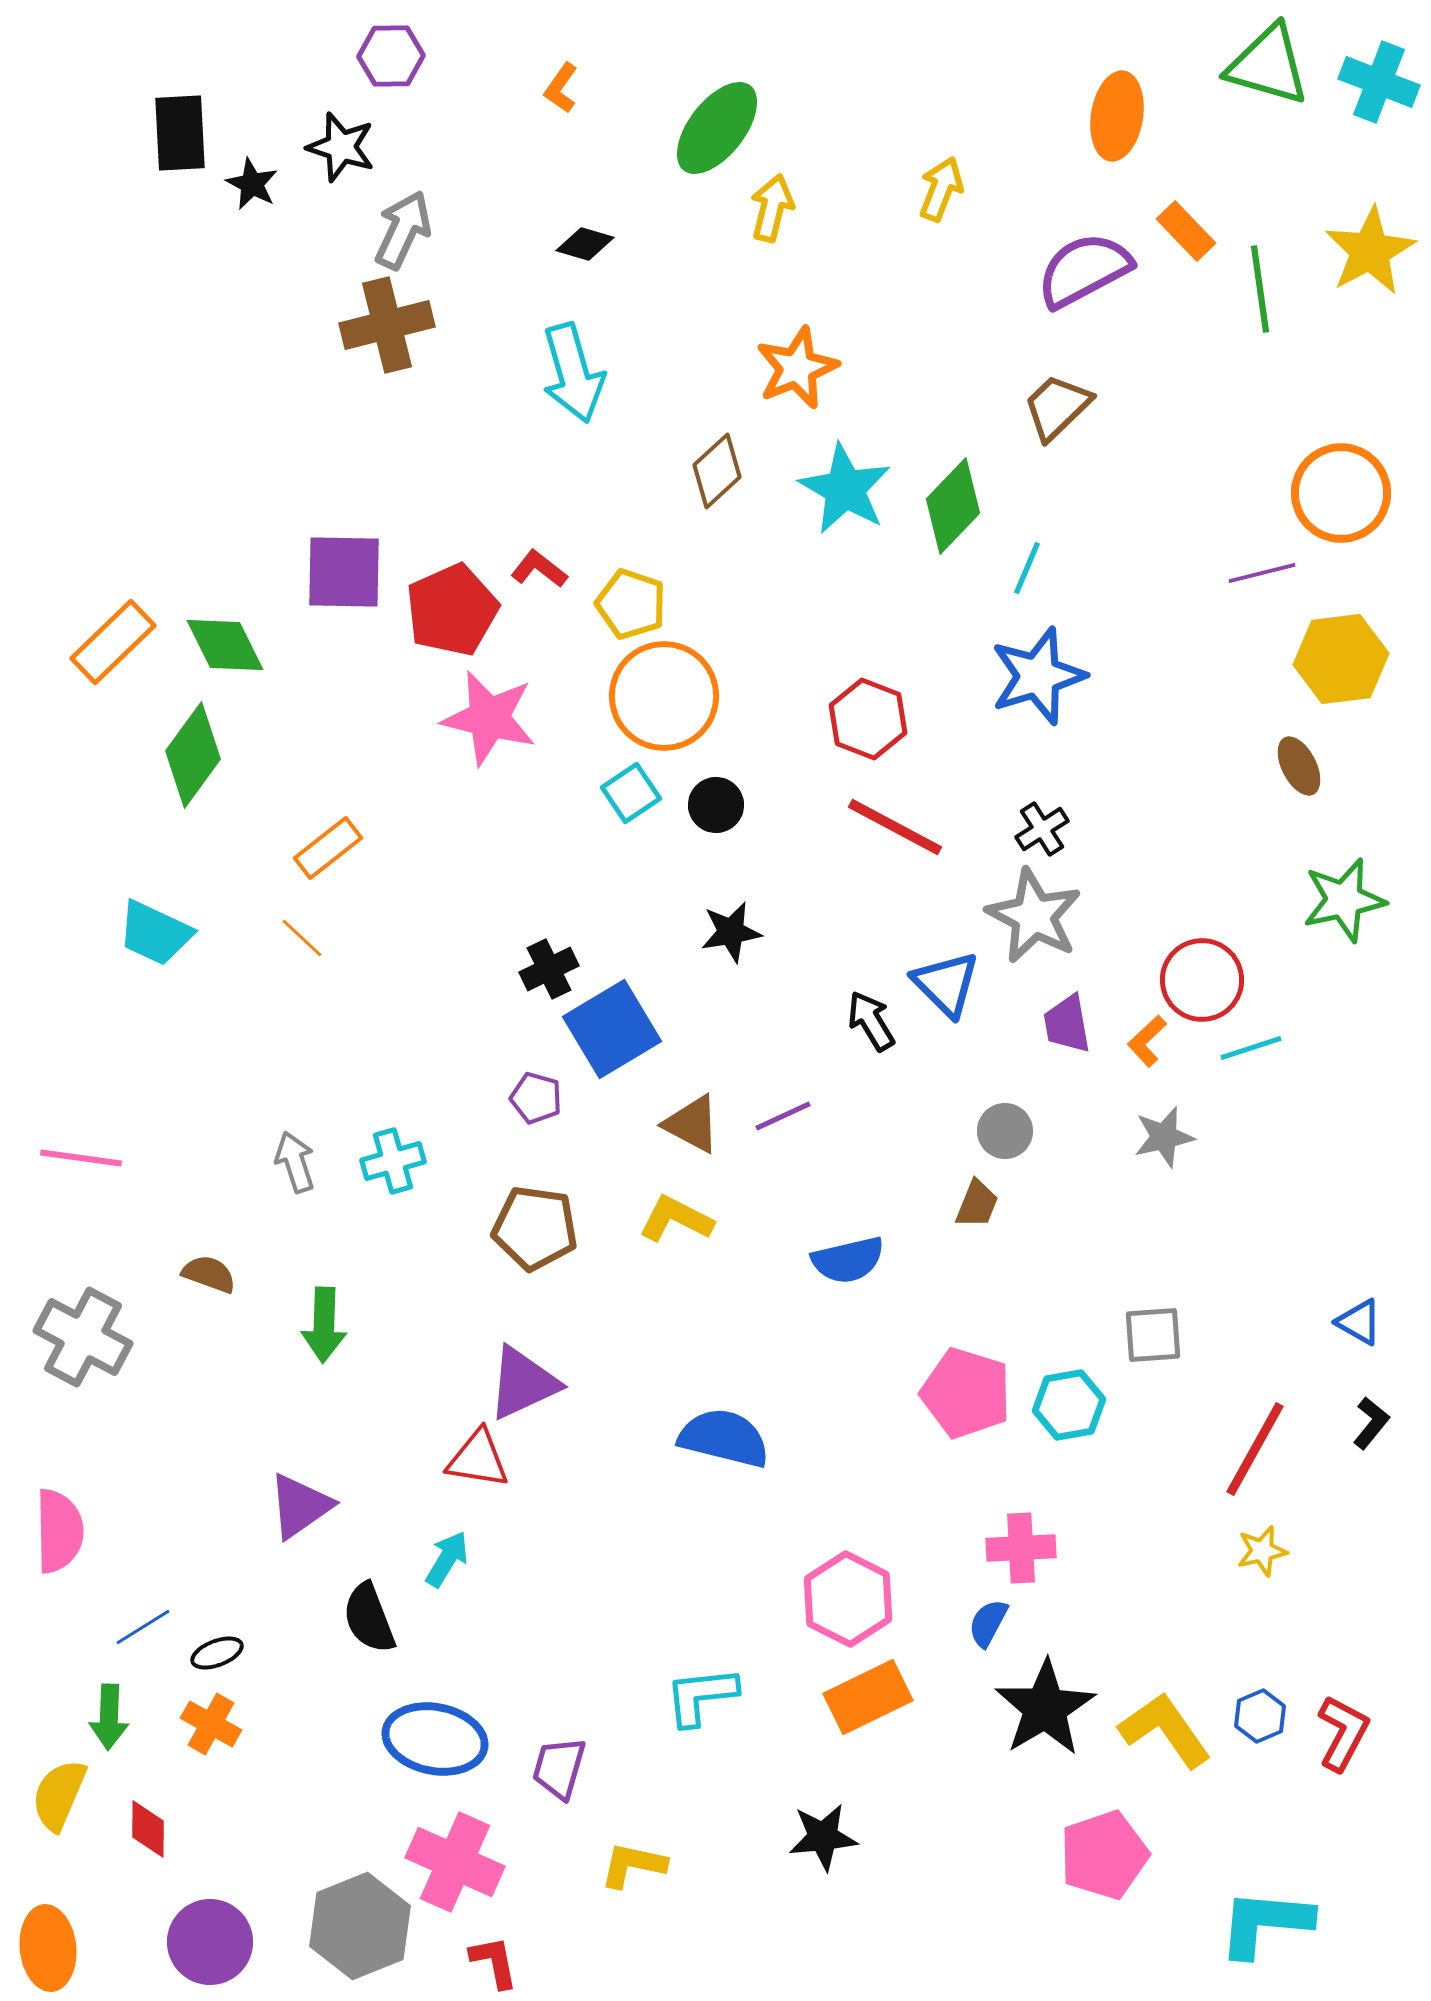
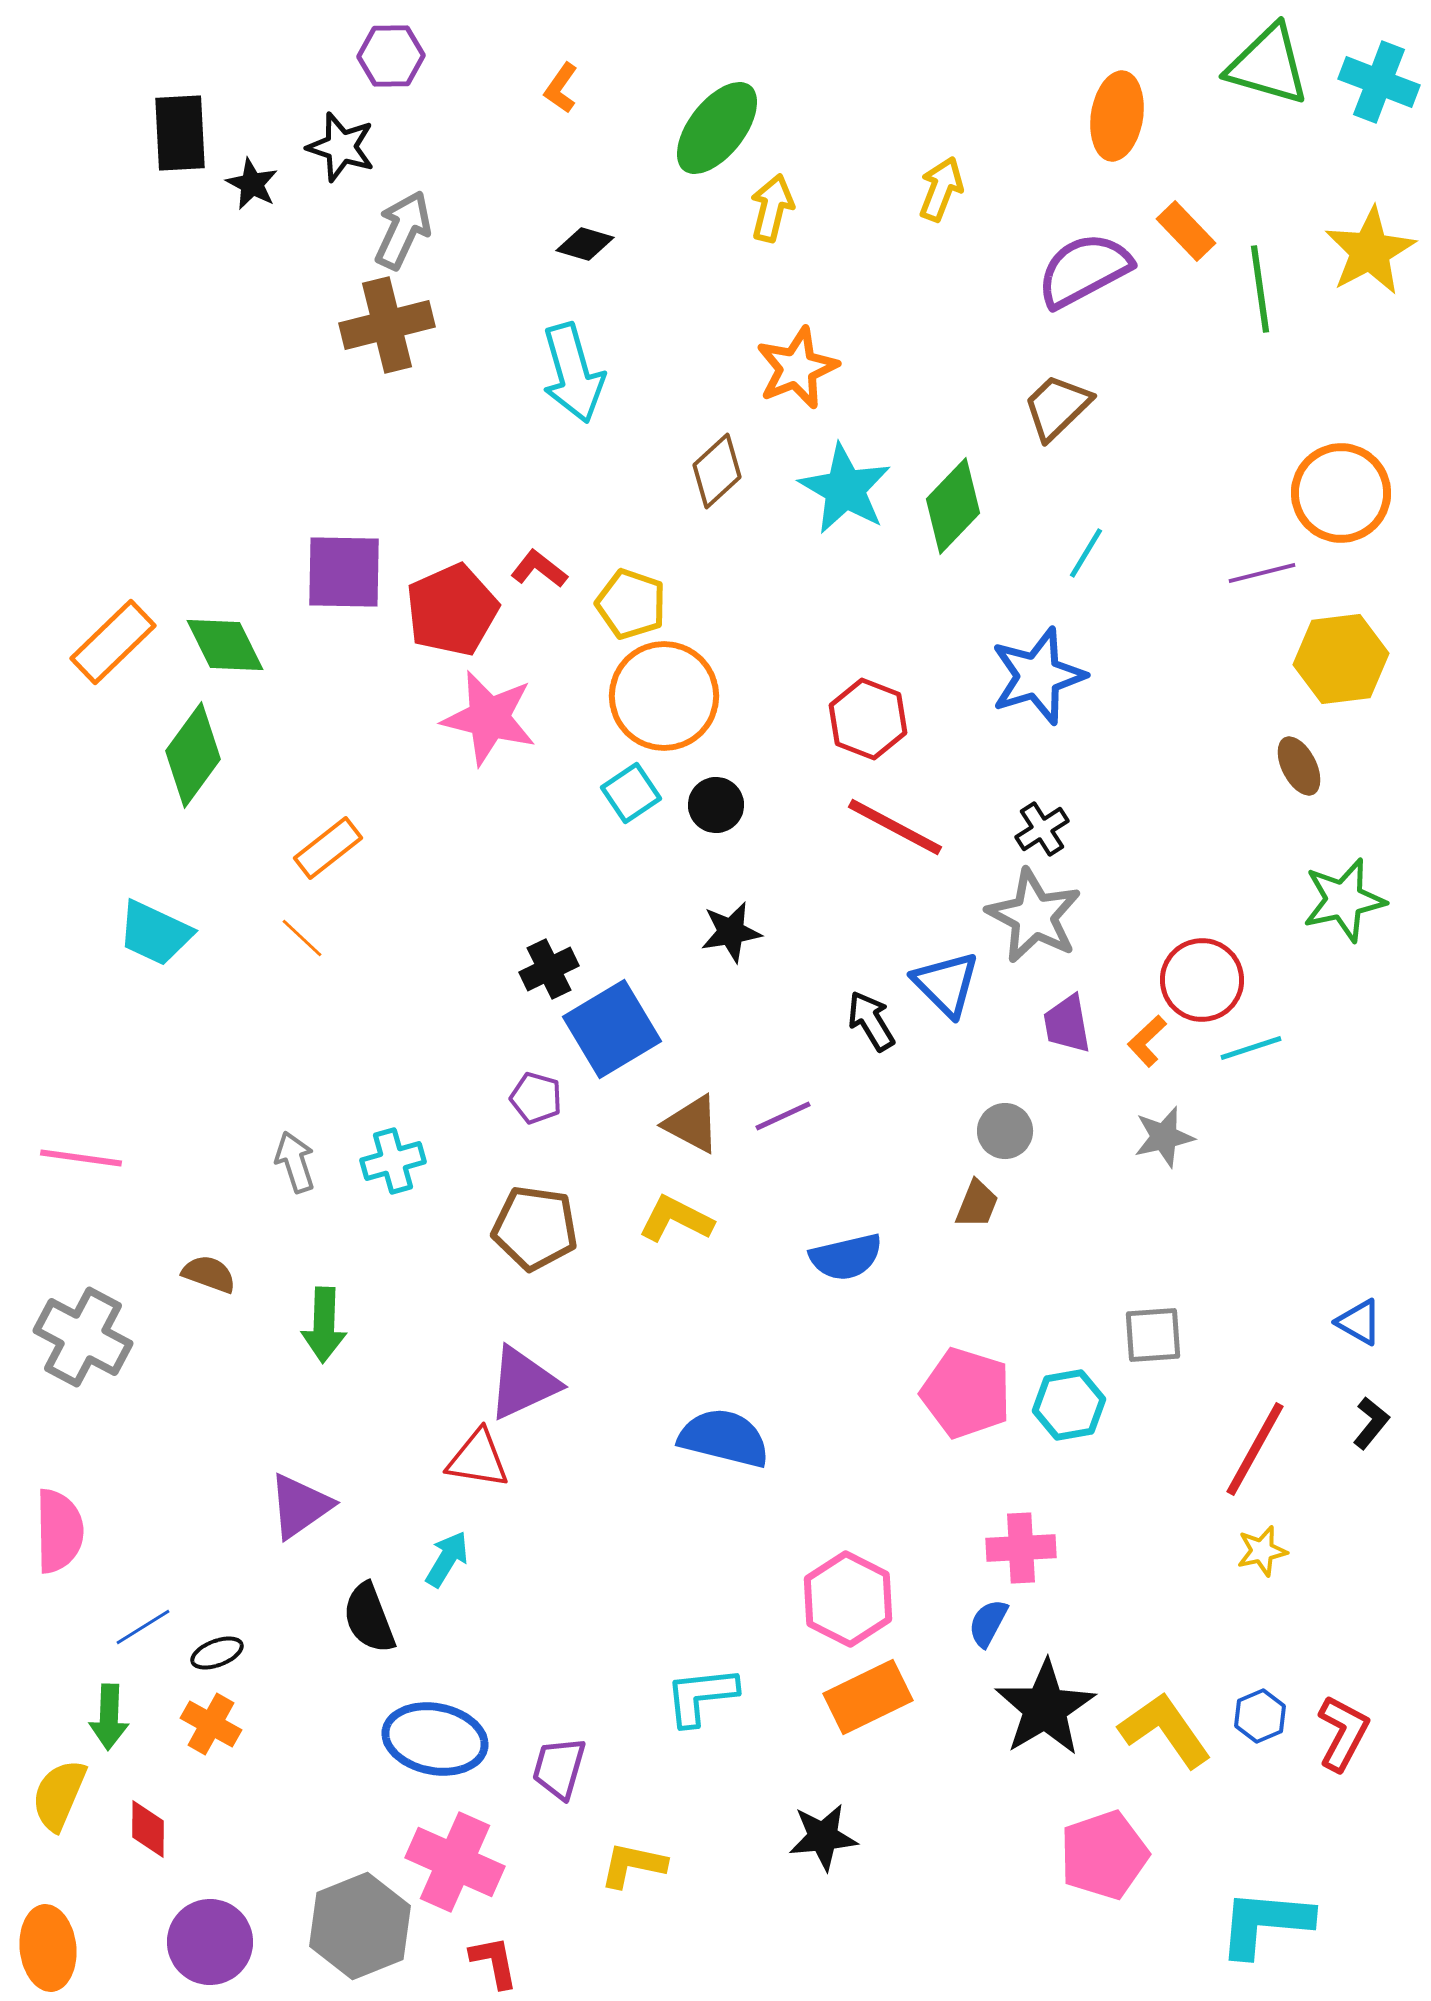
cyan line at (1027, 568): moved 59 px right, 15 px up; rotated 8 degrees clockwise
blue semicircle at (848, 1260): moved 2 px left, 3 px up
